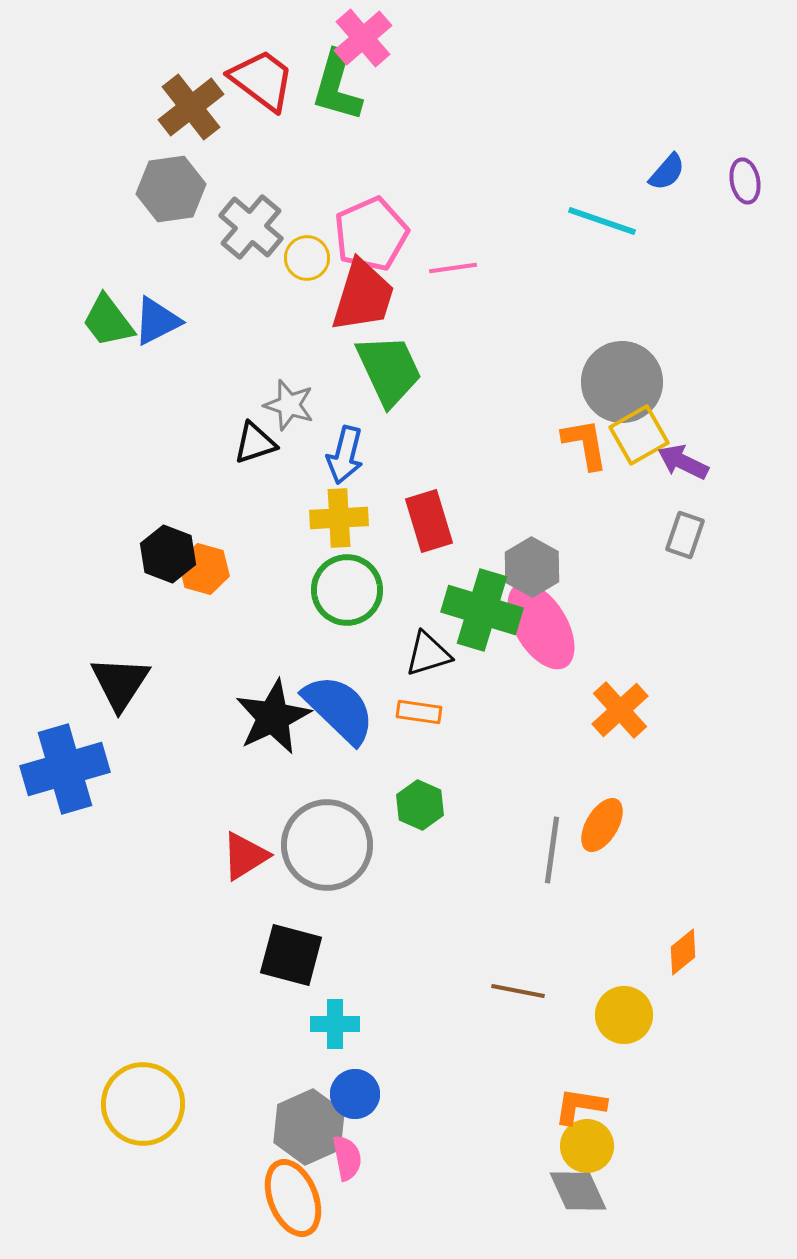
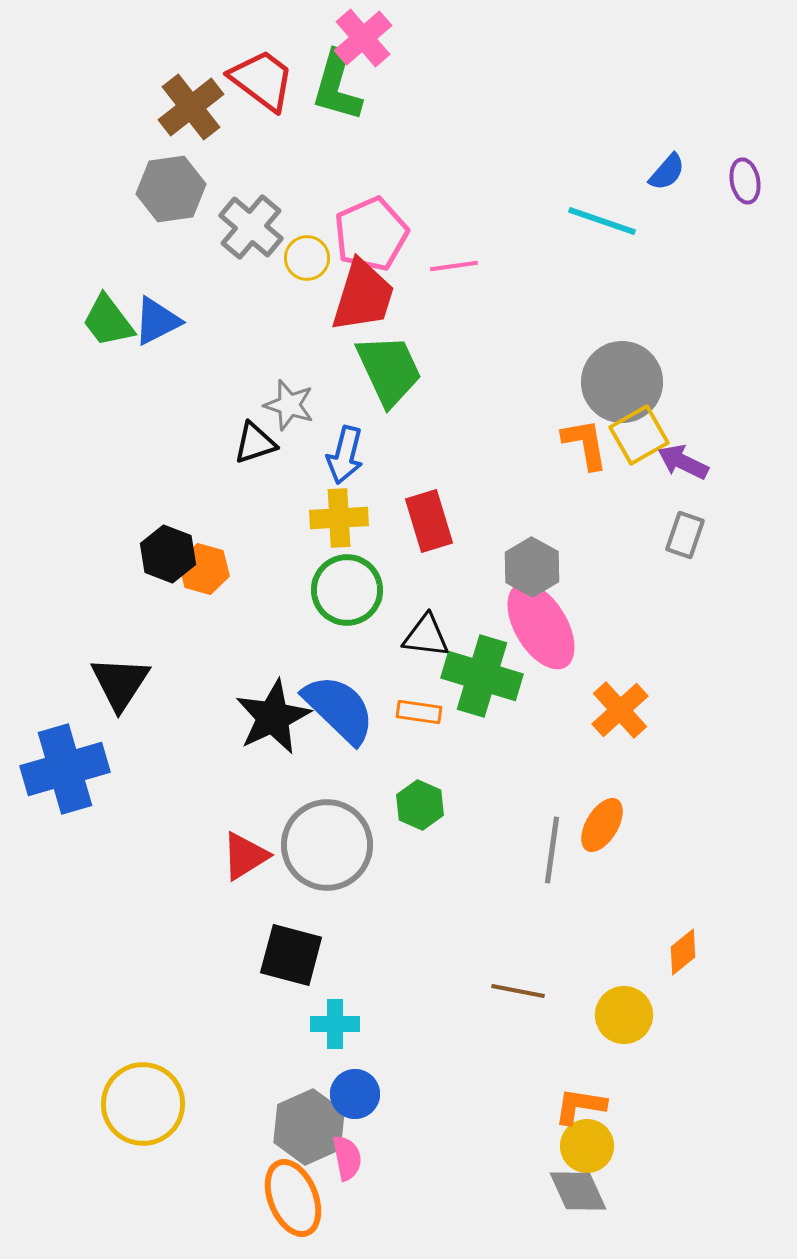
pink line at (453, 268): moved 1 px right, 2 px up
green cross at (482, 610): moved 66 px down
black triangle at (428, 654): moved 2 px left, 18 px up; rotated 24 degrees clockwise
